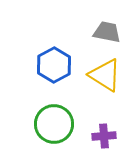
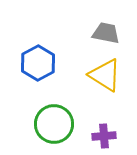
gray trapezoid: moved 1 px left, 1 px down
blue hexagon: moved 16 px left, 2 px up
